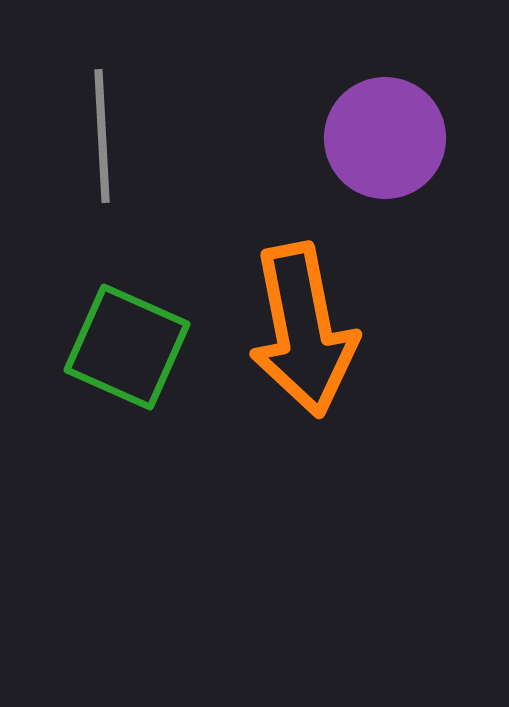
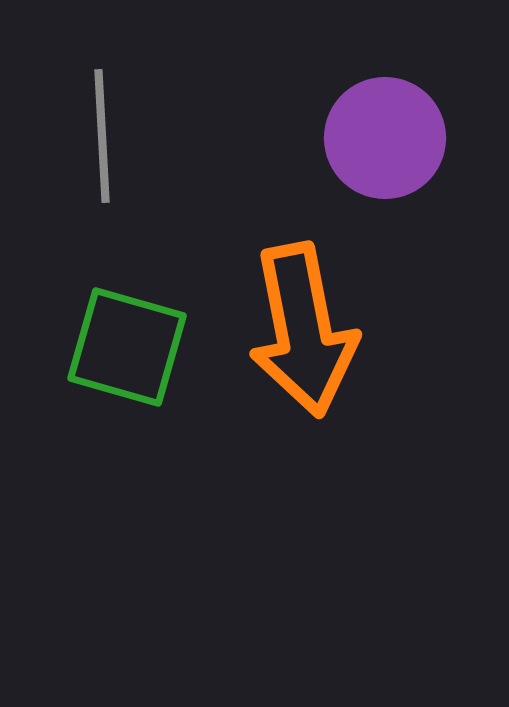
green square: rotated 8 degrees counterclockwise
